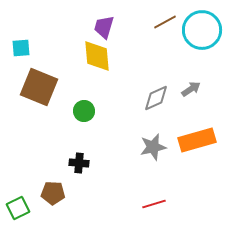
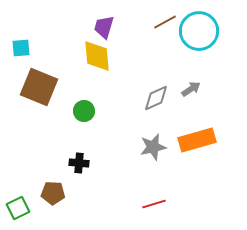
cyan circle: moved 3 px left, 1 px down
